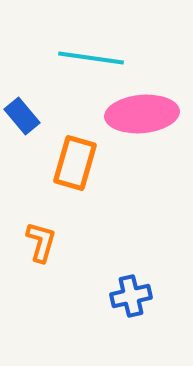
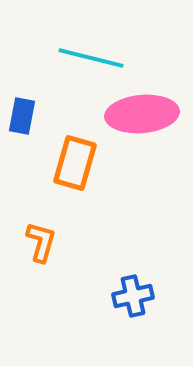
cyan line: rotated 6 degrees clockwise
blue rectangle: rotated 51 degrees clockwise
blue cross: moved 2 px right
